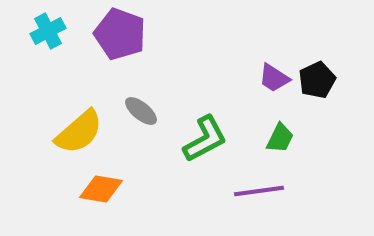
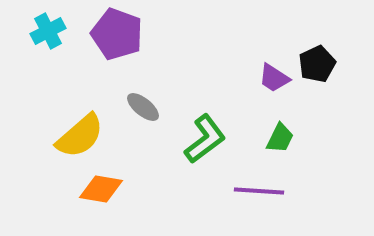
purple pentagon: moved 3 px left
black pentagon: moved 16 px up
gray ellipse: moved 2 px right, 4 px up
yellow semicircle: moved 1 px right, 4 px down
green L-shape: rotated 9 degrees counterclockwise
purple line: rotated 12 degrees clockwise
